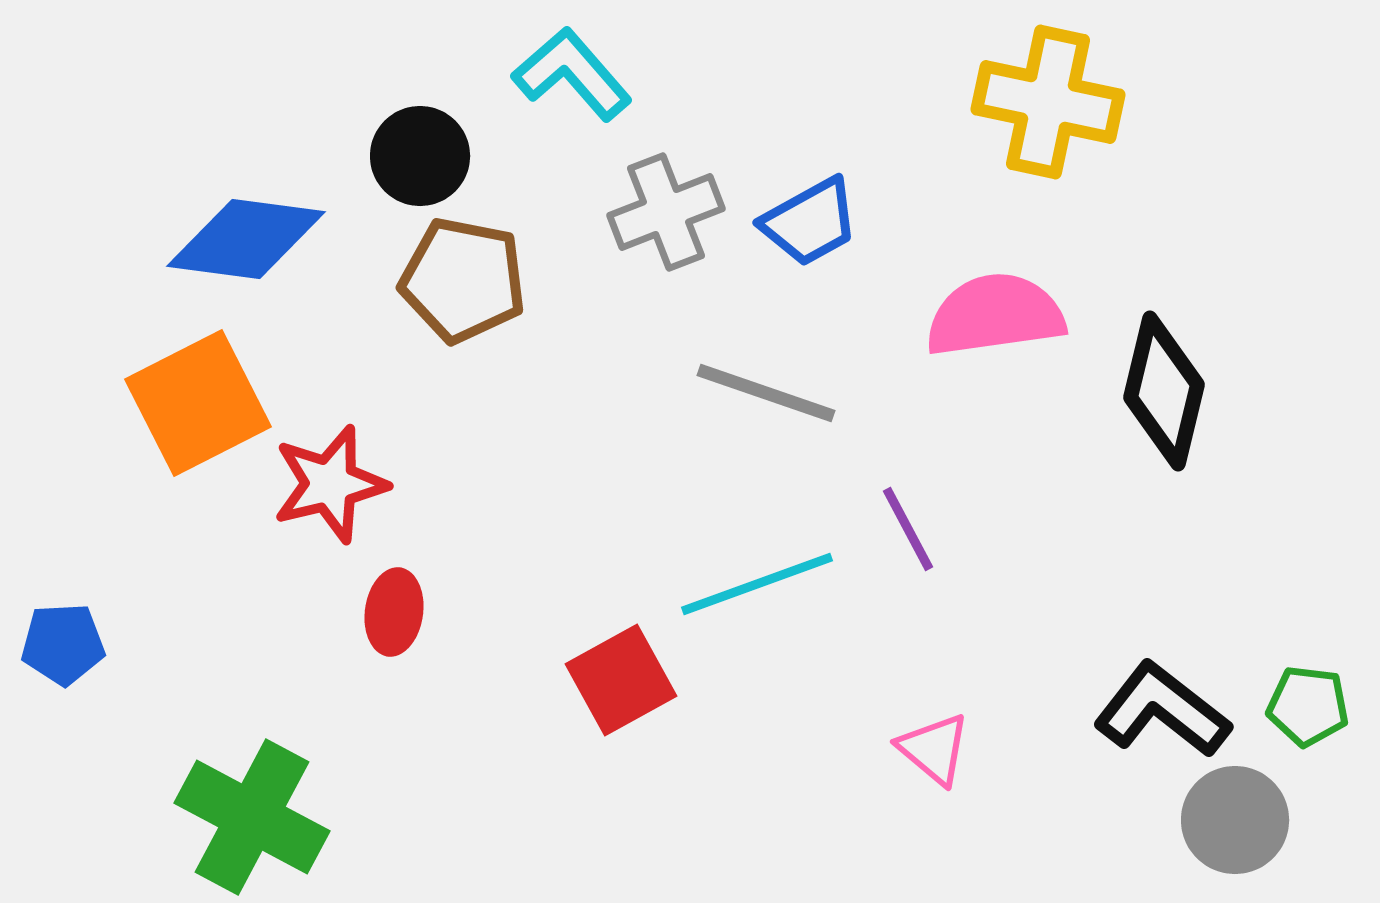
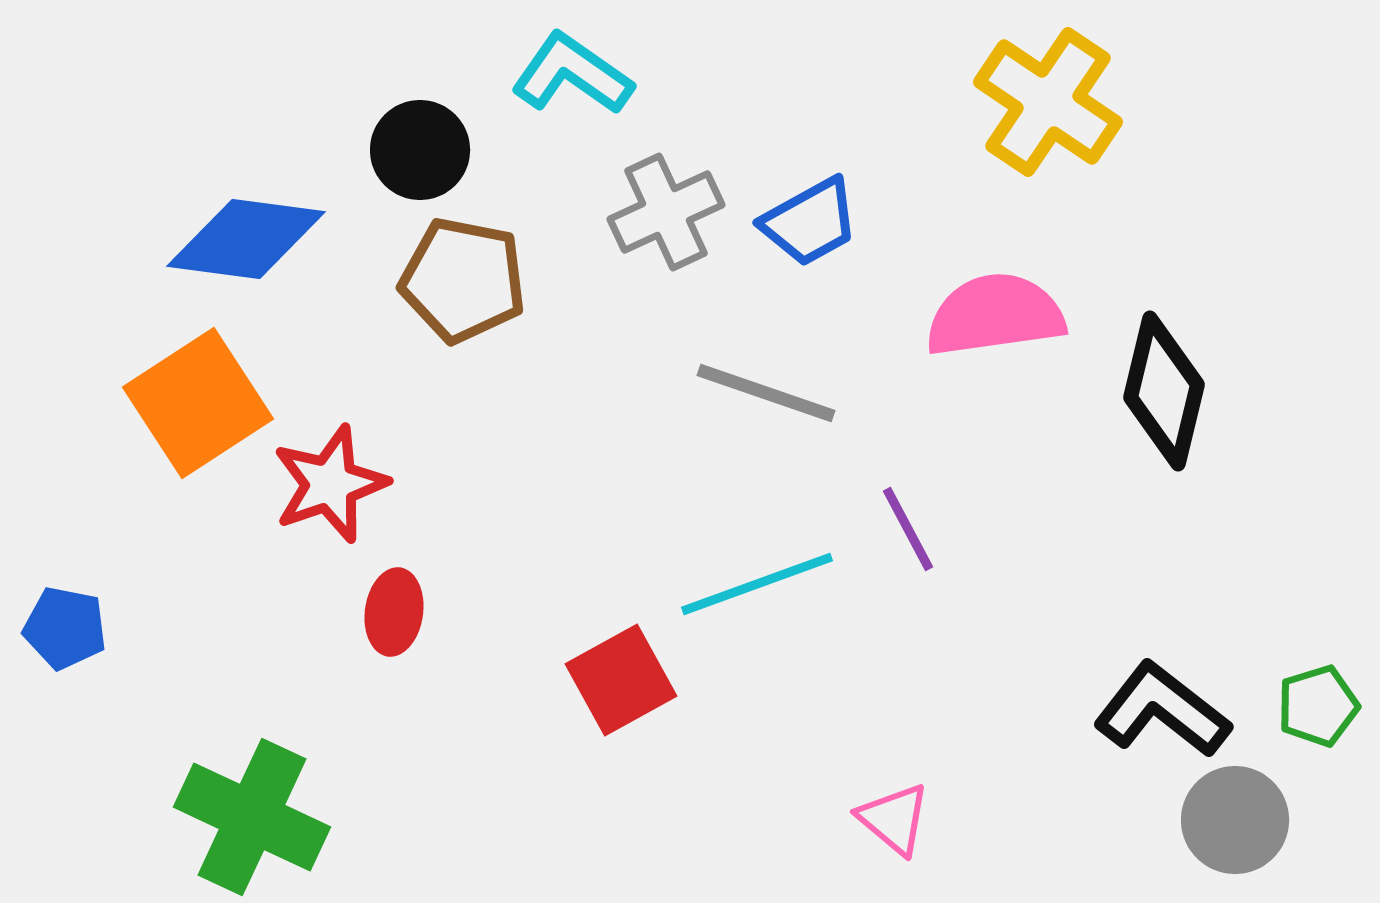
cyan L-shape: rotated 14 degrees counterclockwise
yellow cross: rotated 22 degrees clockwise
black circle: moved 6 px up
gray cross: rotated 4 degrees counterclockwise
orange square: rotated 6 degrees counterclockwise
red star: rotated 5 degrees counterclockwise
blue pentagon: moved 2 px right, 16 px up; rotated 14 degrees clockwise
green pentagon: moved 10 px right; rotated 24 degrees counterclockwise
pink triangle: moved 40 px left, 70 px down
green cross: rotated 3 degrees counterclockwise
